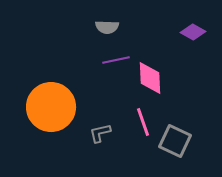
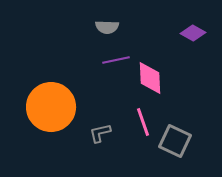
purple diamond: moved 1 px down
